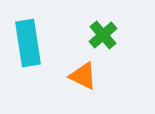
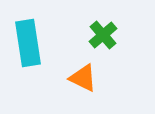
orange triangle: moved 2 px down
